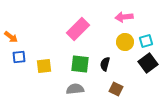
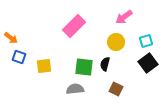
pink arrow: rotated 30 degrees counterclockwise
pink rectangle: moved 4 px left, 3 px up
orange arrow: moved 1 px down
yellow circle: moved 9 px left
blue square: rotated 24 degrees clockwise
green square: moved 4 px right, 3 px down
